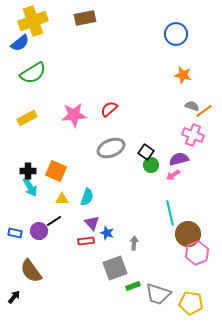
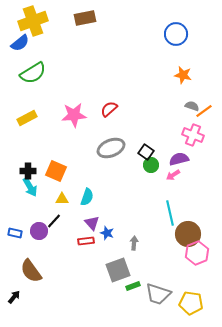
black line: rotated 14 degrees counterclockwise
gray square: moved 3 px right, 2 px down
